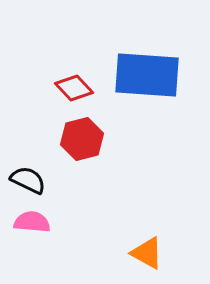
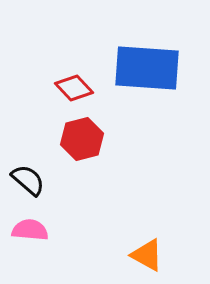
blue rectangle: moved 7 px up
black semicircle: rotated 15 degrees clockwise
pink semicircle: moved 2 px left, 8 px down
orange triangle: moved 2 px down
